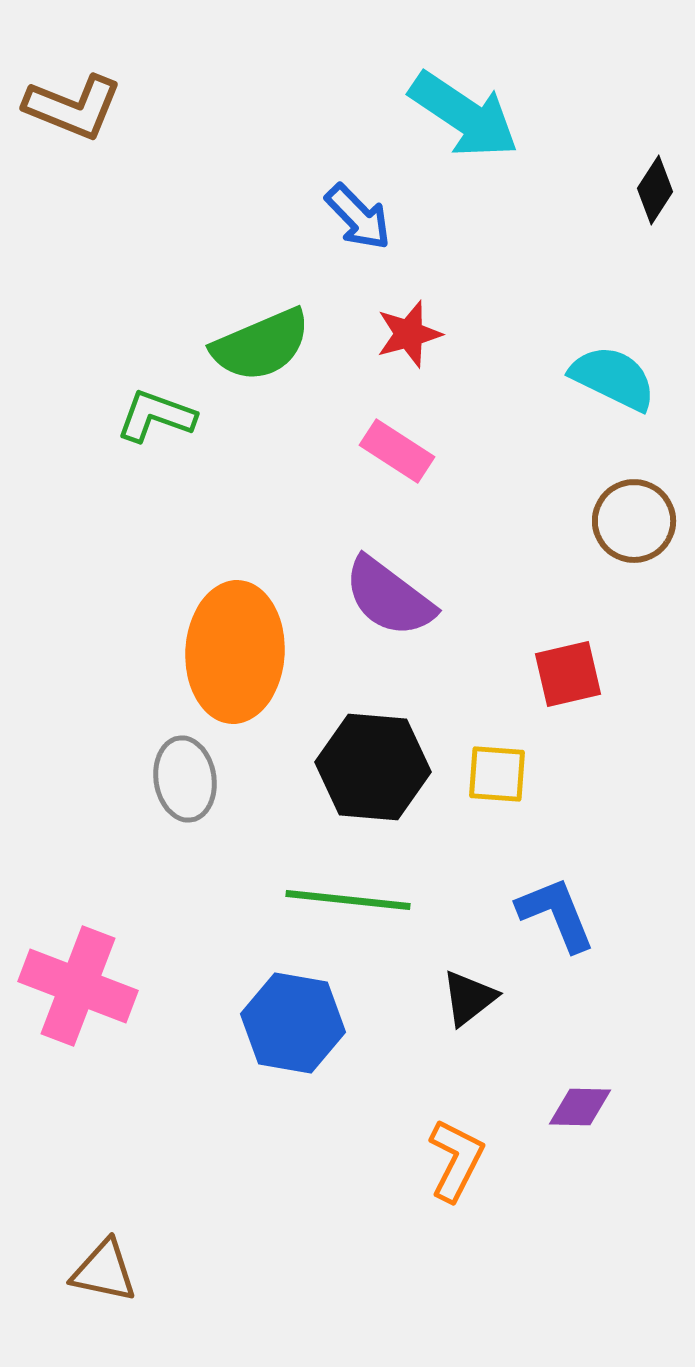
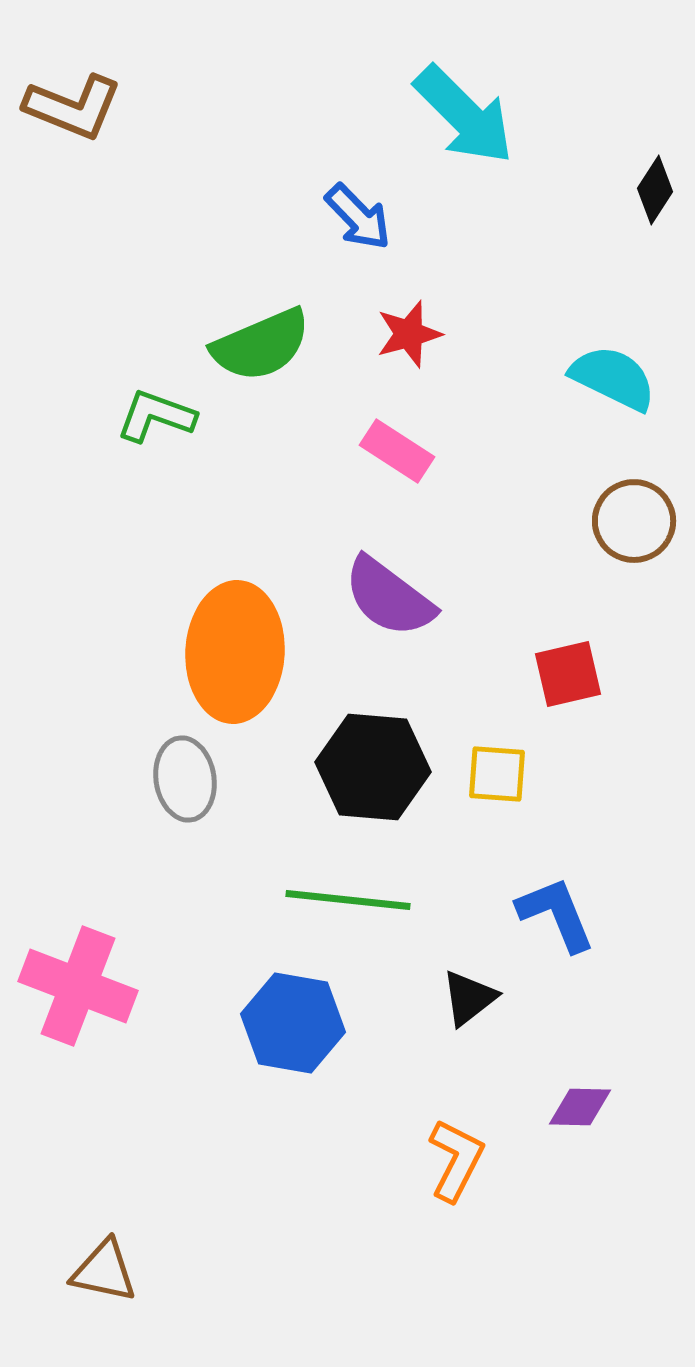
cyan arrow: rotated 11 degrees clockwise
